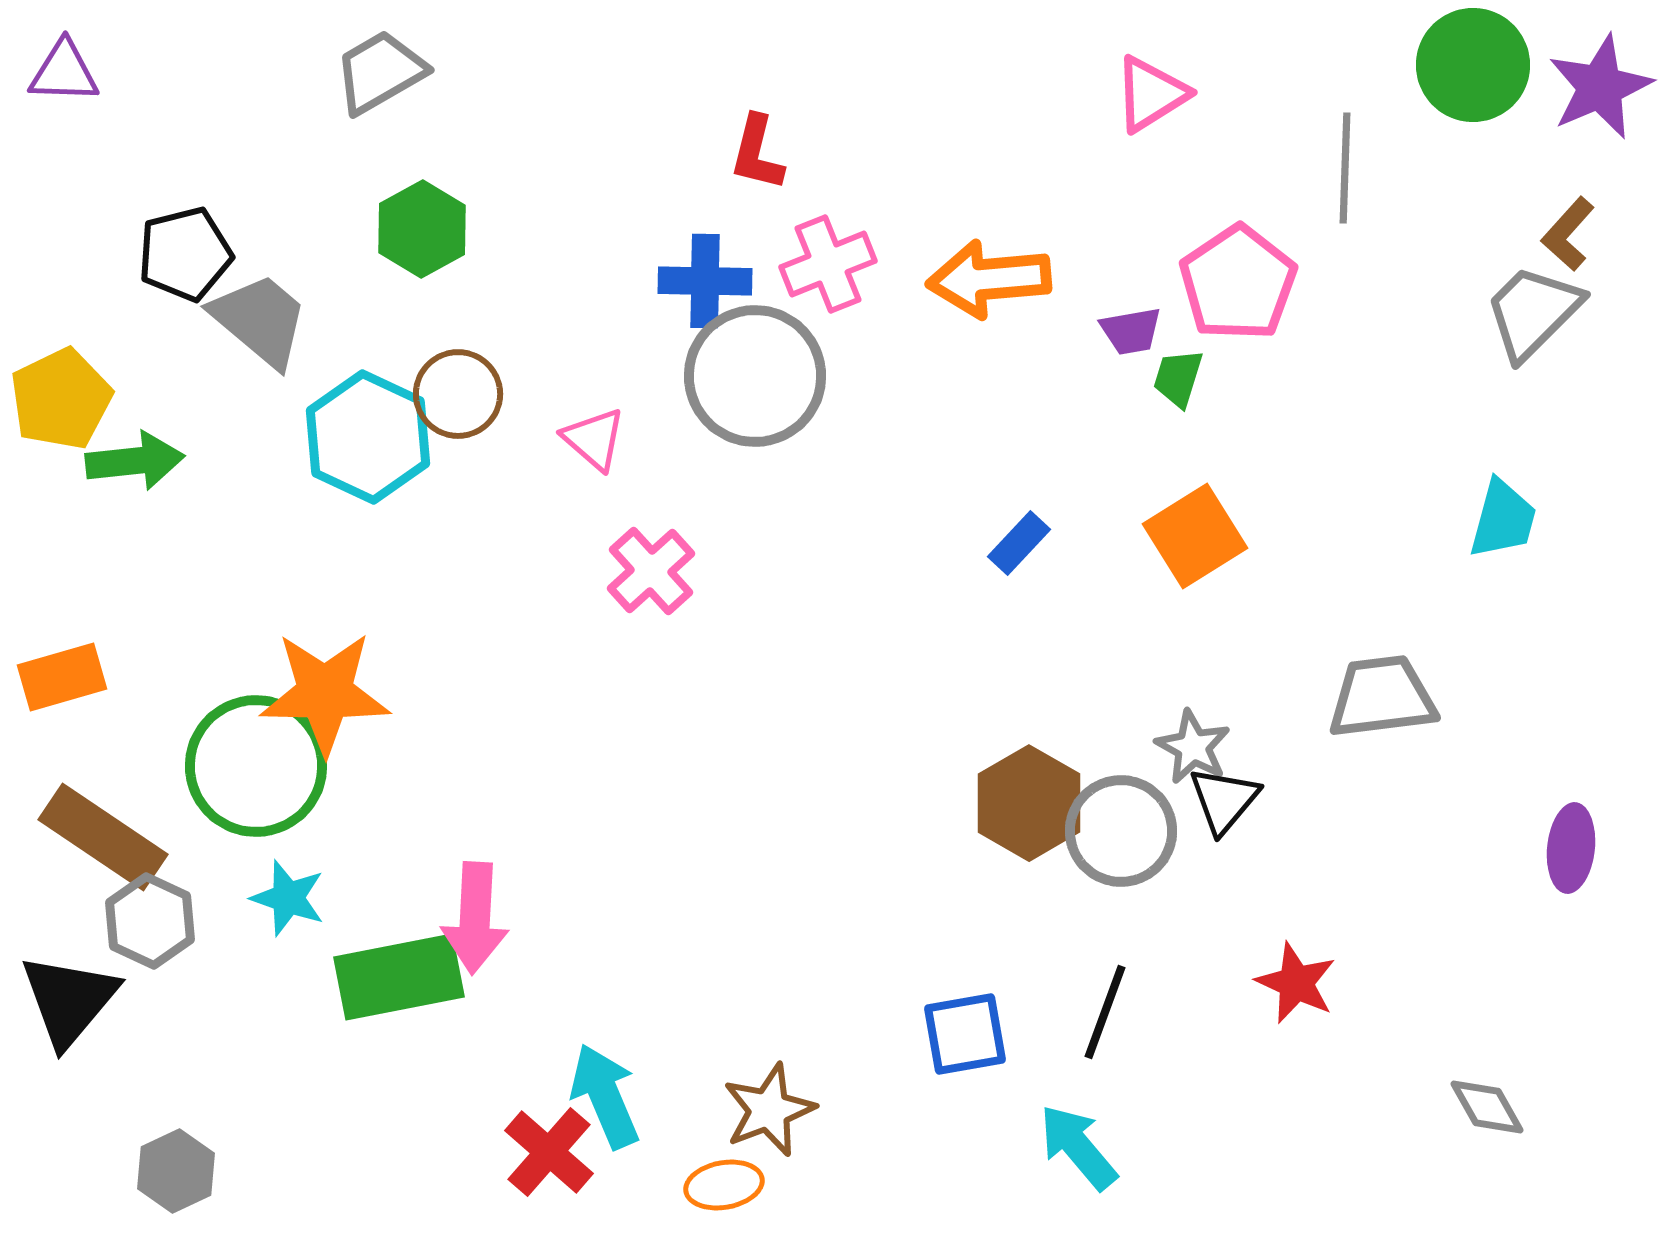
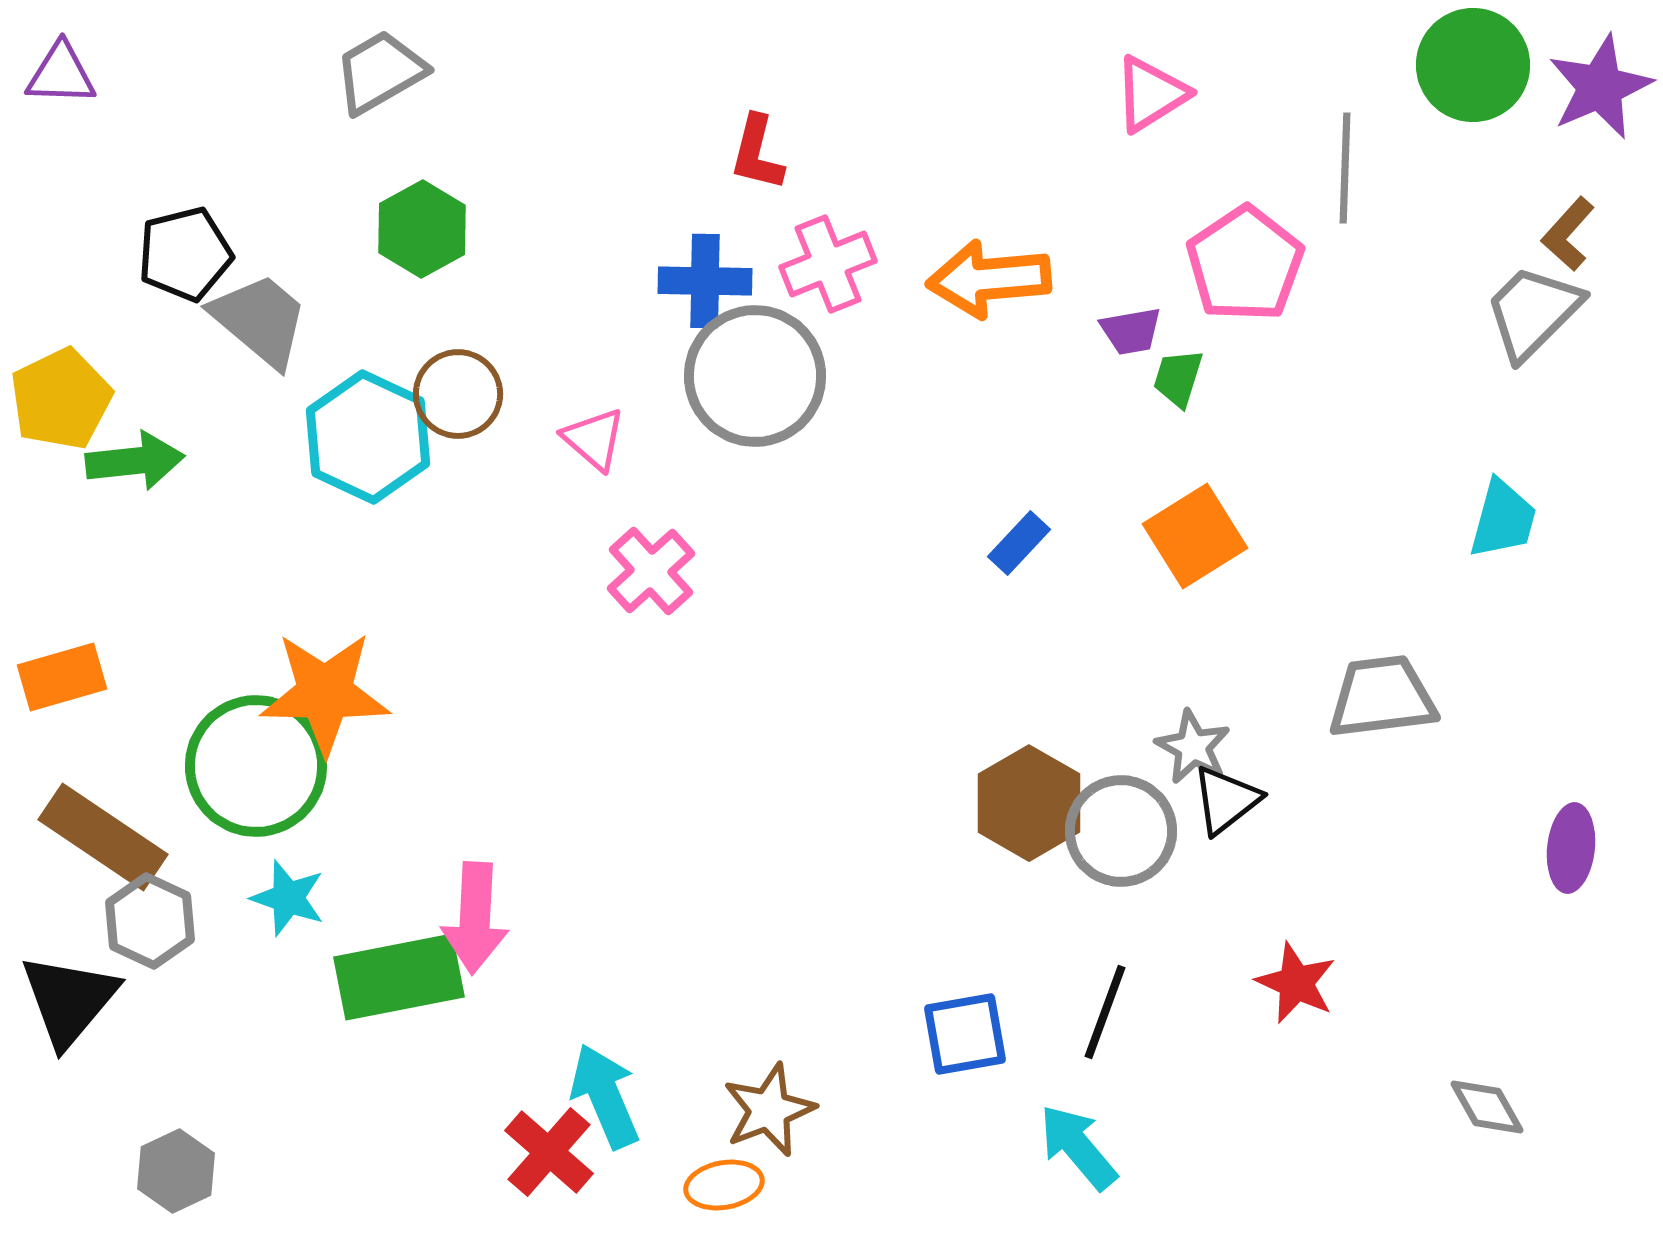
purple triangle at (64, 72): moved 3 px left, 2 px down
pink pentagon at (1238, 283): moved 7 px right, 19 px up
black triangle at (1224, 800): moved 2 px right; rotated 12 degrees clockwise
